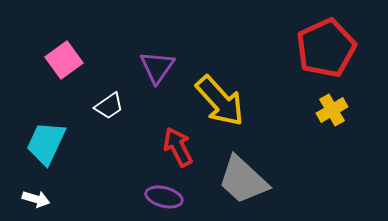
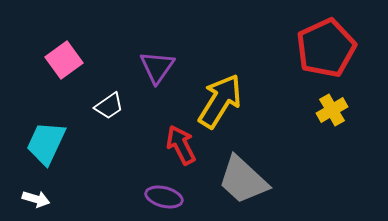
yellow arrow: rotated 106 degrees counterclockwise
red arrow: moved 3 px right, 2 px up
